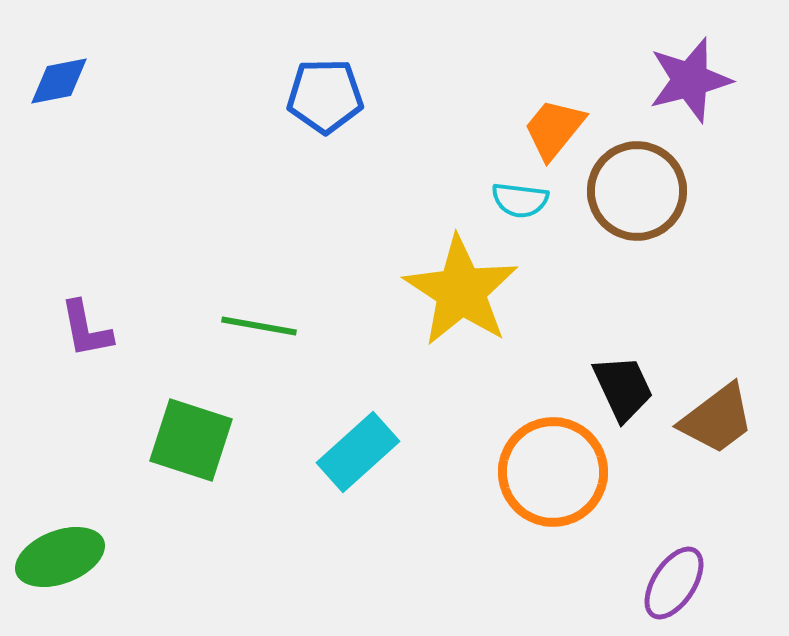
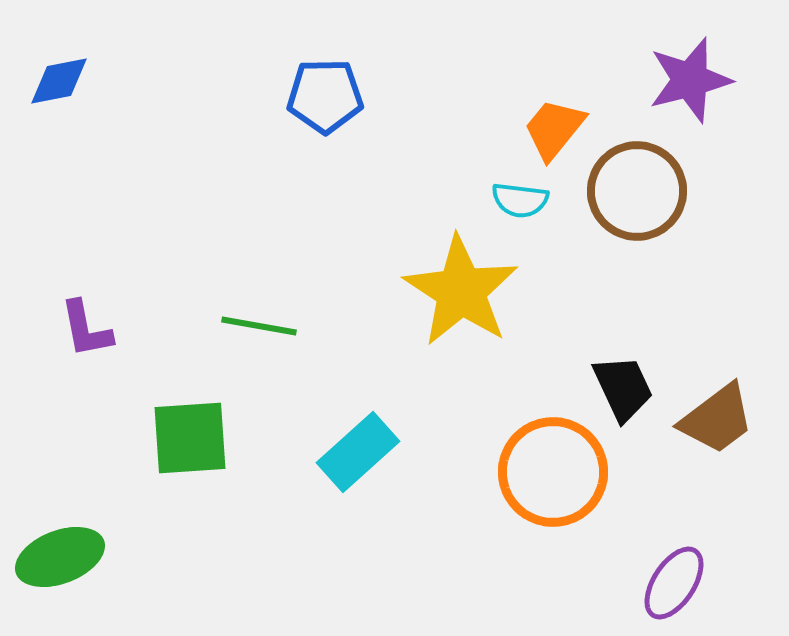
green square: moved 1 px left, 2 px up; rotated 22 degrees counterclockwise
